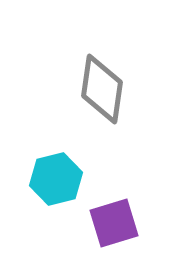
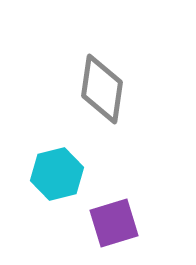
cyan hexagon: moved 1 px right, 5 px up
